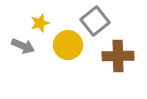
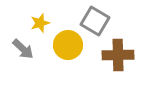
gray square: rotated 20 degrees counterclockwise
gray arrow: moved 3 px down; rotated 20 degrees clockwise
brown cross: moved 1 px up
